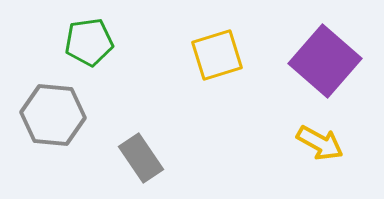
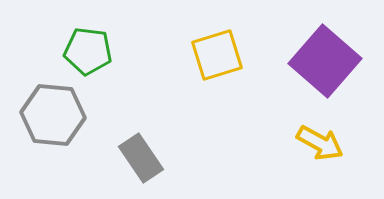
green pentagon: moved 1 px left, 9 px down; rotated 15 degrees clockwise
